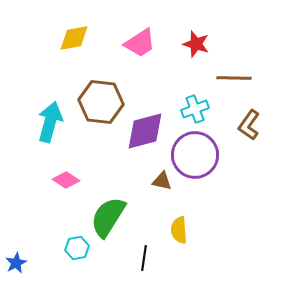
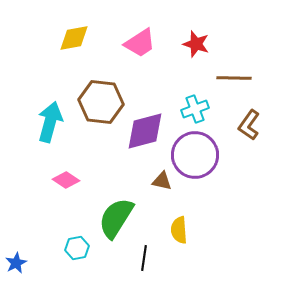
green semicircle: moved 8 px right, 1 px down
